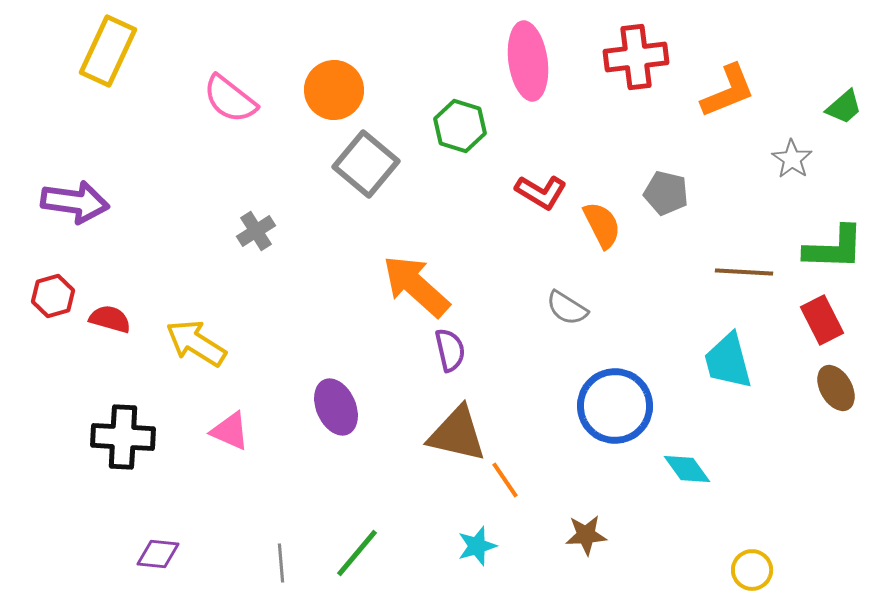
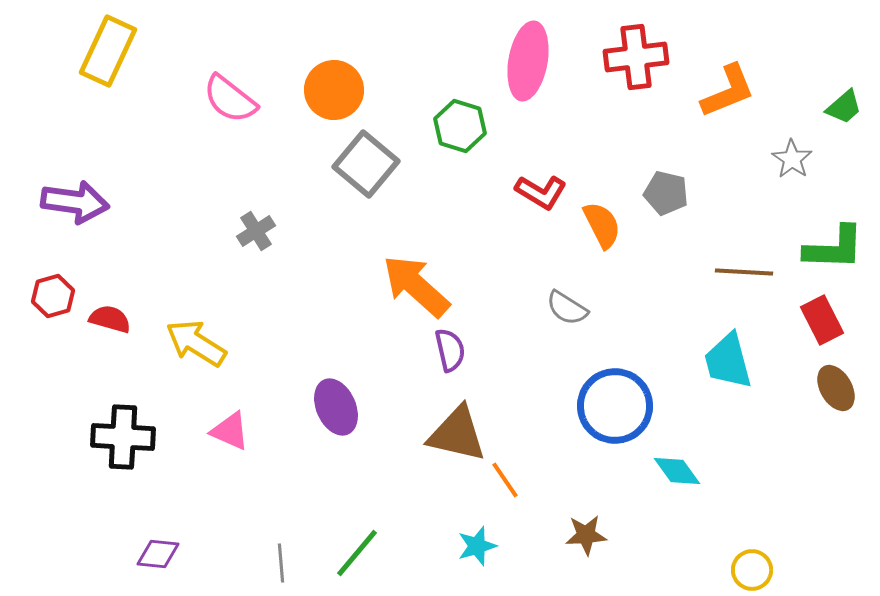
pink ellipse: rotated 18 degrees clockwise
cyan diamond: moved 10 px left, 2 px down
